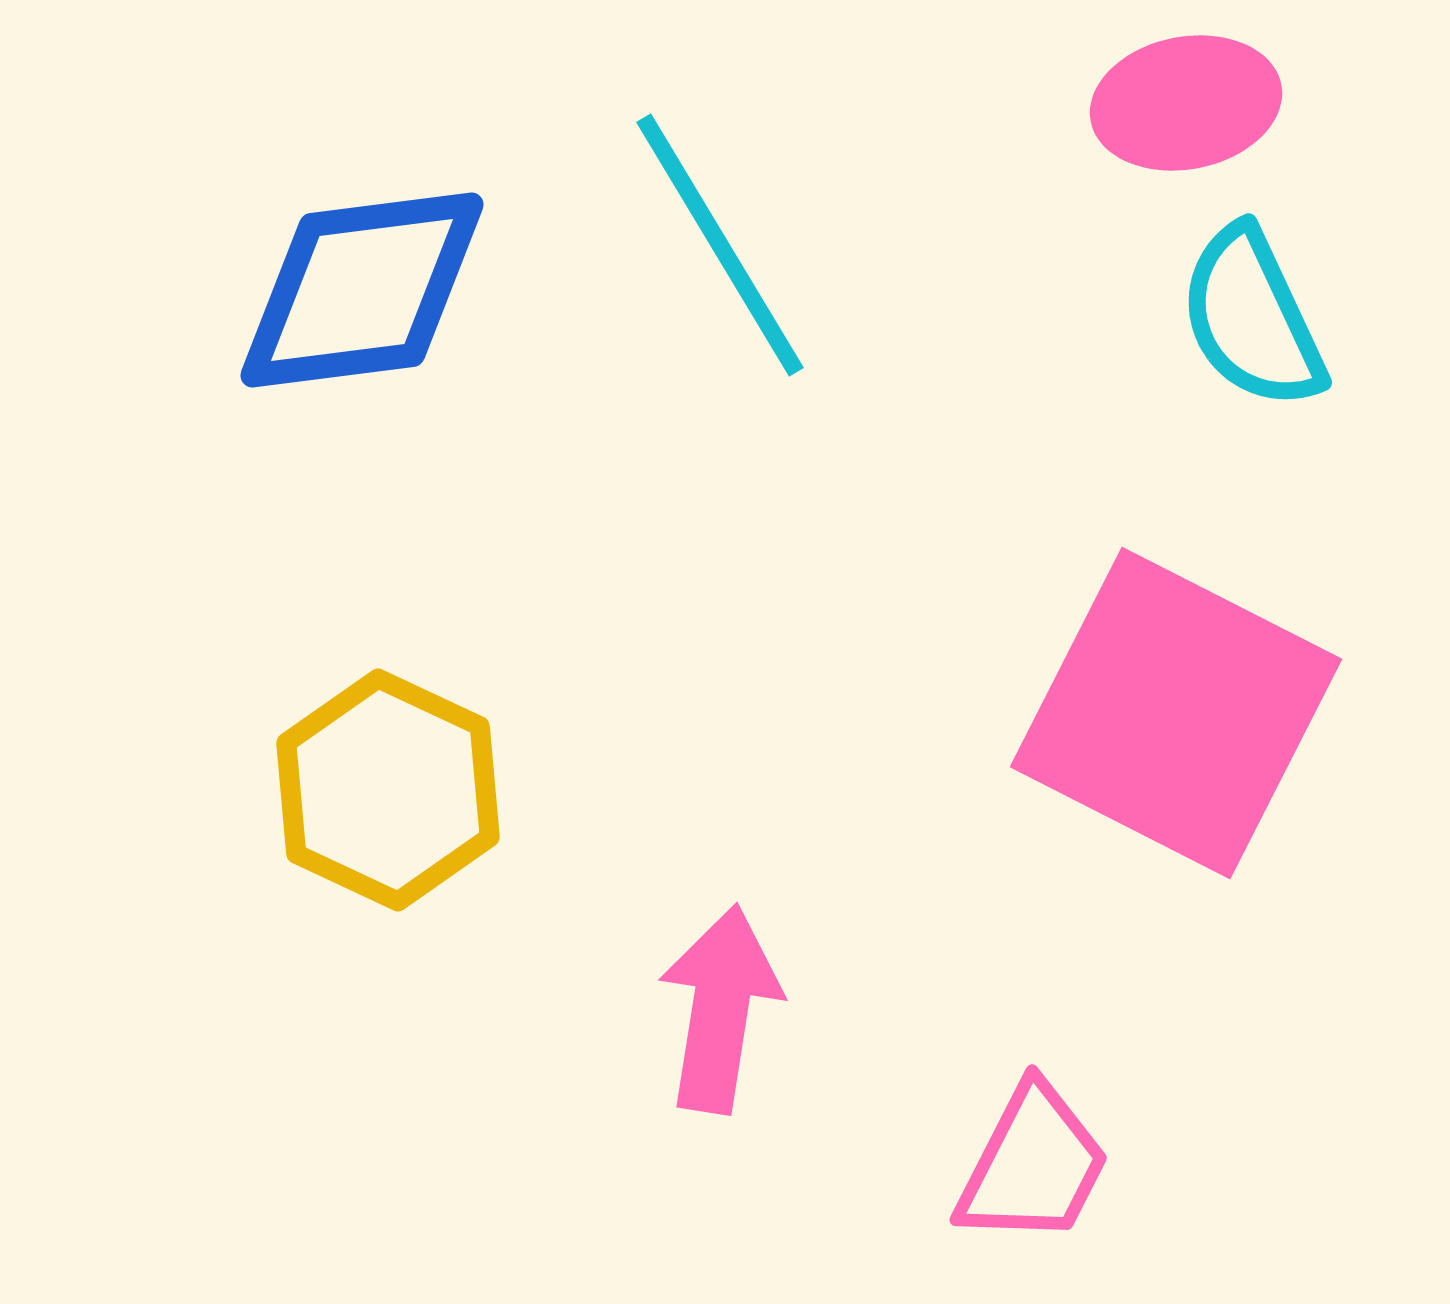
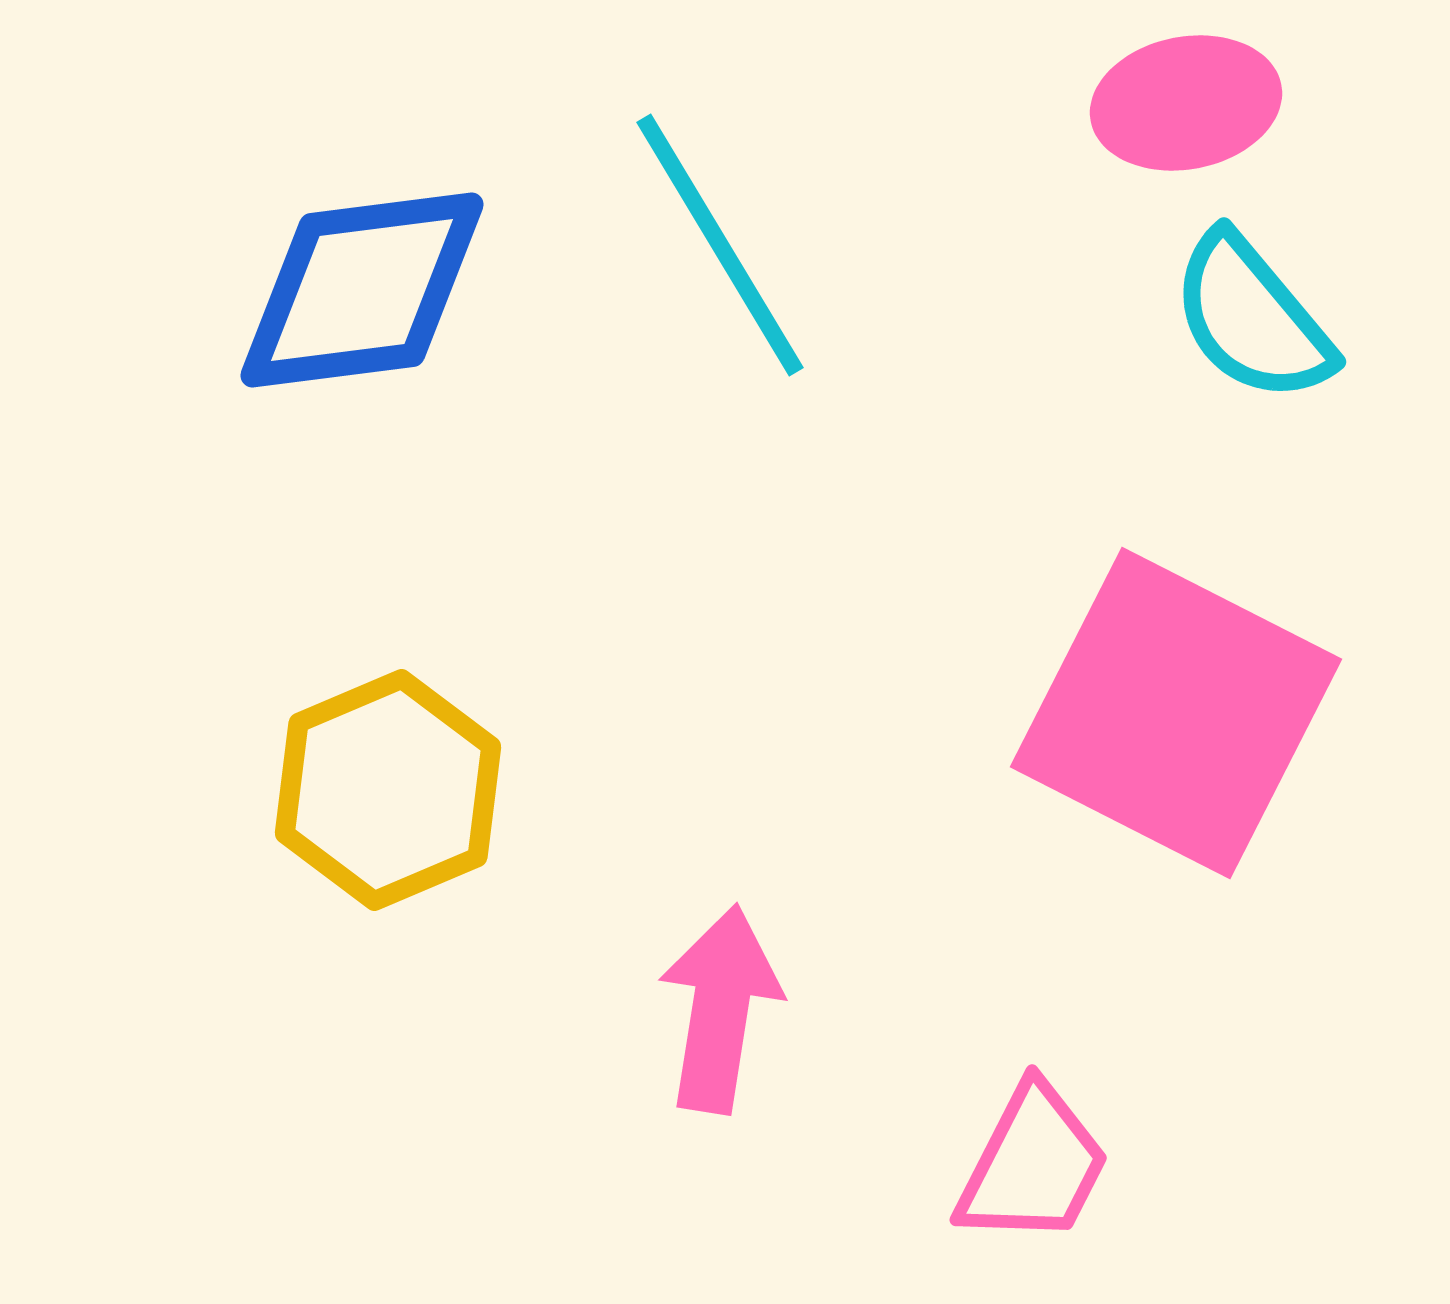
cyan semicircle: rotated 15 degrees counterclockwise
yellow hexagon: rotated 12 degrees clockwise
